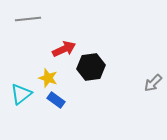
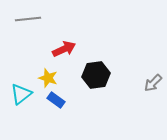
black hexagon: moved 5 px right, 8 px down
